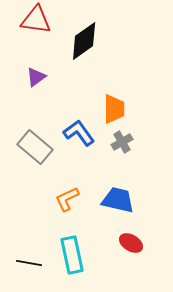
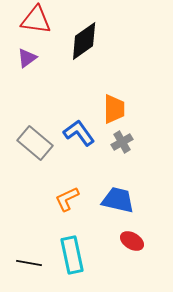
purple triangle: moved 9 px left, 19 px up
gray rectangle: moved 4 px up
red ellipse: moved 1 px right, 2 px up
